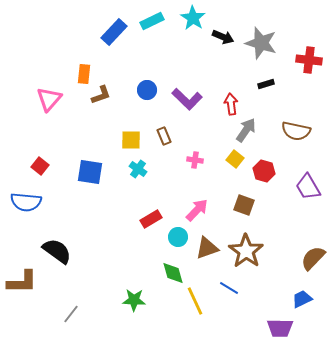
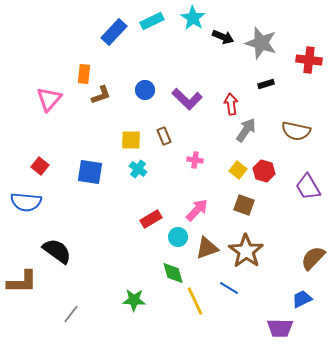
blue circle at (147, 90): moved 2 px left
yellow square at (235, 159): moved 3 px right, 11 px down
